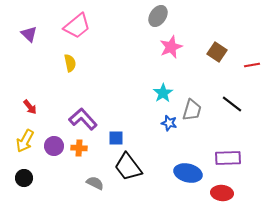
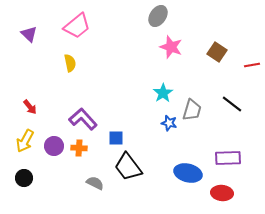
pink star: rotated 30 degrees counterclockwise
